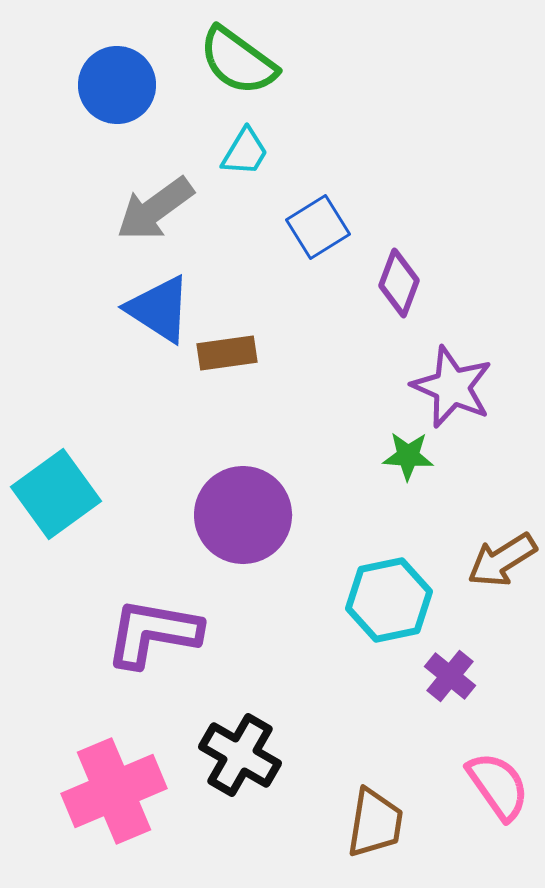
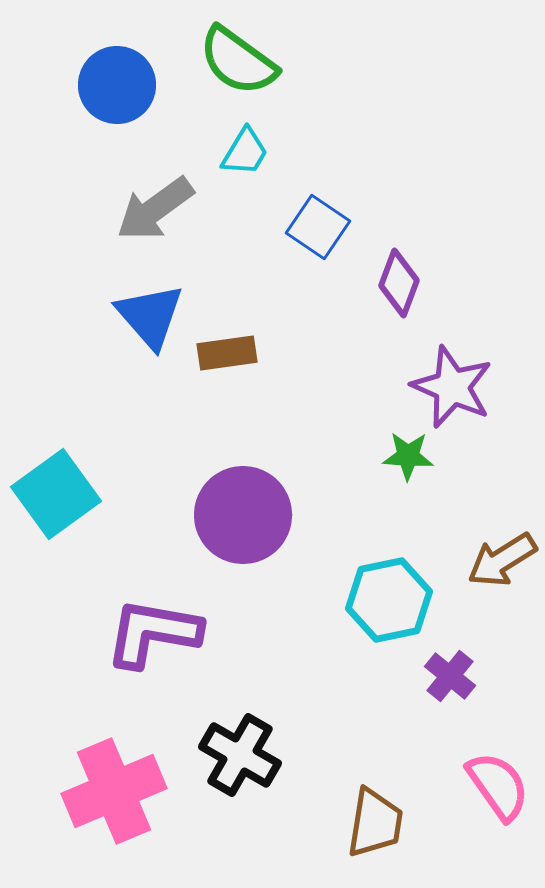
blue square: rotated 24 degrees counterclockwise
blue triangle: moved 9 px left, 7 px down; rotated 16 degrees clockwise
